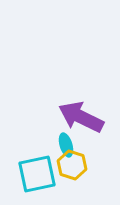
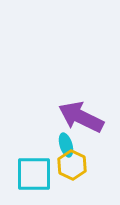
yellow hexagon: rotated 8 degrees clockwise
cyan square: moved 3 px left; rotated 12 degrees clockwise
